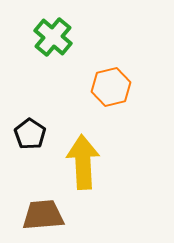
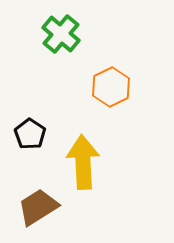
green cross: moved 8 px right, 3 px up
orange hexagon: rotated 12 degrees counterclockwise
brown trapezoid: moved 5 px left, 8 px up; rotated 27 degrees counterclockwise
